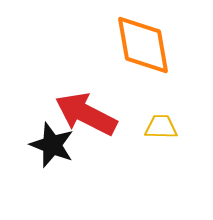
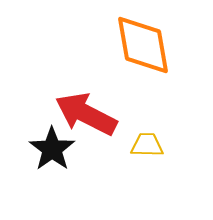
yellow trapezoid: moved 14 px left, 18 px down
black star: moved 4 px down; rotated 15 degrees clockwise
